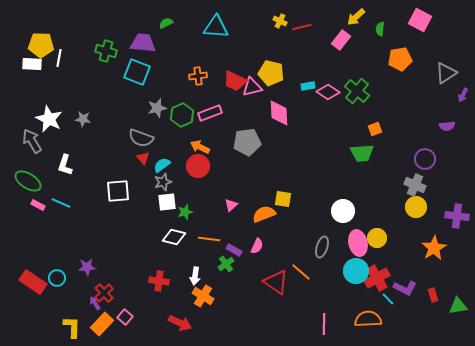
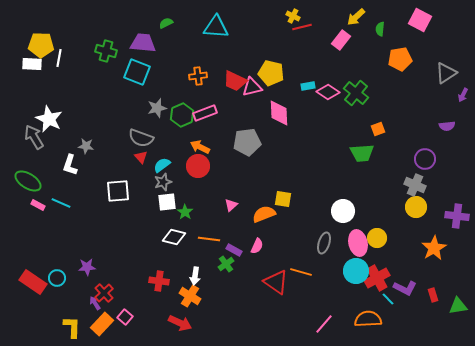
yellow cross at (280, 21): moved 13 px right, 5 px up
green cross at (357, 91): moved 1 px left, 2 px down
pink rectangle at (210, 113): moved 5 px left
gray star at (83, 119): moved 3 px right, 27 px down
orange square at (375, 129): moved 3 px right
gray arrow at (32, 141): moved 2 px right, 4 px up
red triangle at (143, 158): moved 2 px left, 1 px up
white L-shape at (65, 165): moved 5 px right
green star at (185, 212): rotated 21 degrees counterclockwise
gray ellipse at (322, 247): moved 2 px right, 4 px up
orange line at (301, 272): rotated 25 degrees counterclockwise
orange cross at (203, 296): moved 13 px left
pink line at (324, 324): rotated 40 degrees clockwise
